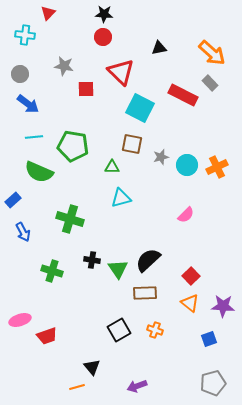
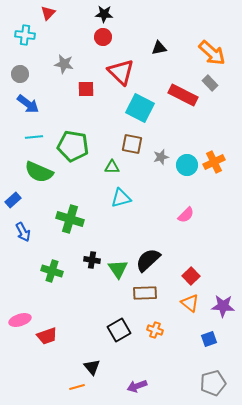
gray star at (64, 66): moved 2 px up
orange cross at (217, 167): moved 3 px left, 5 px up
